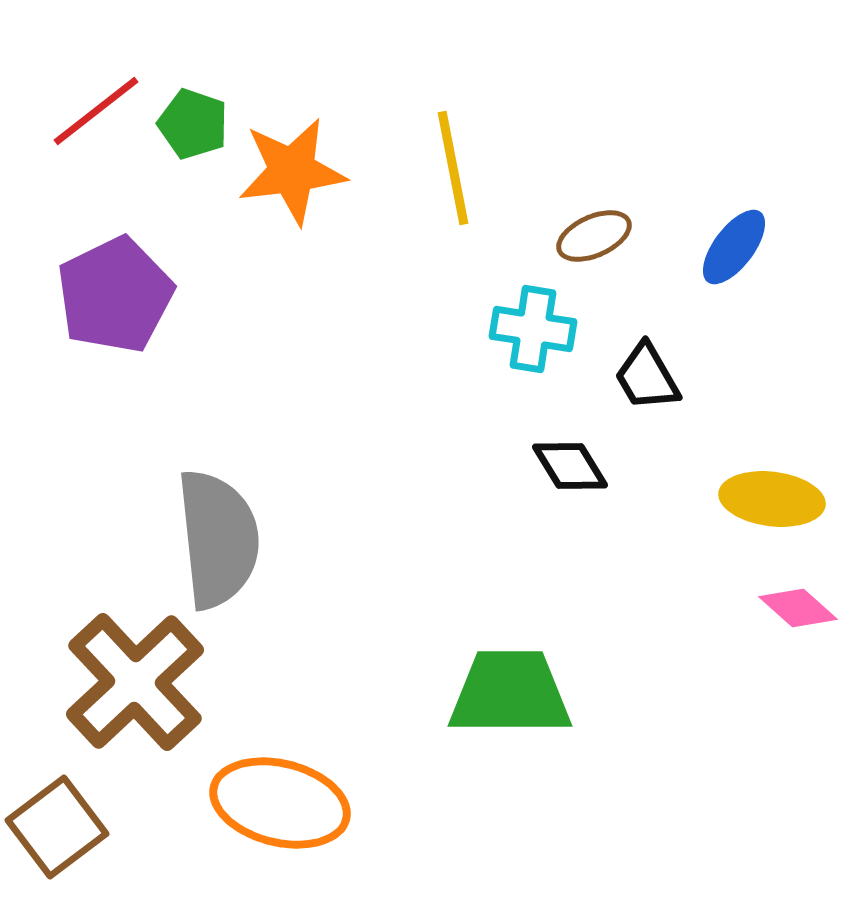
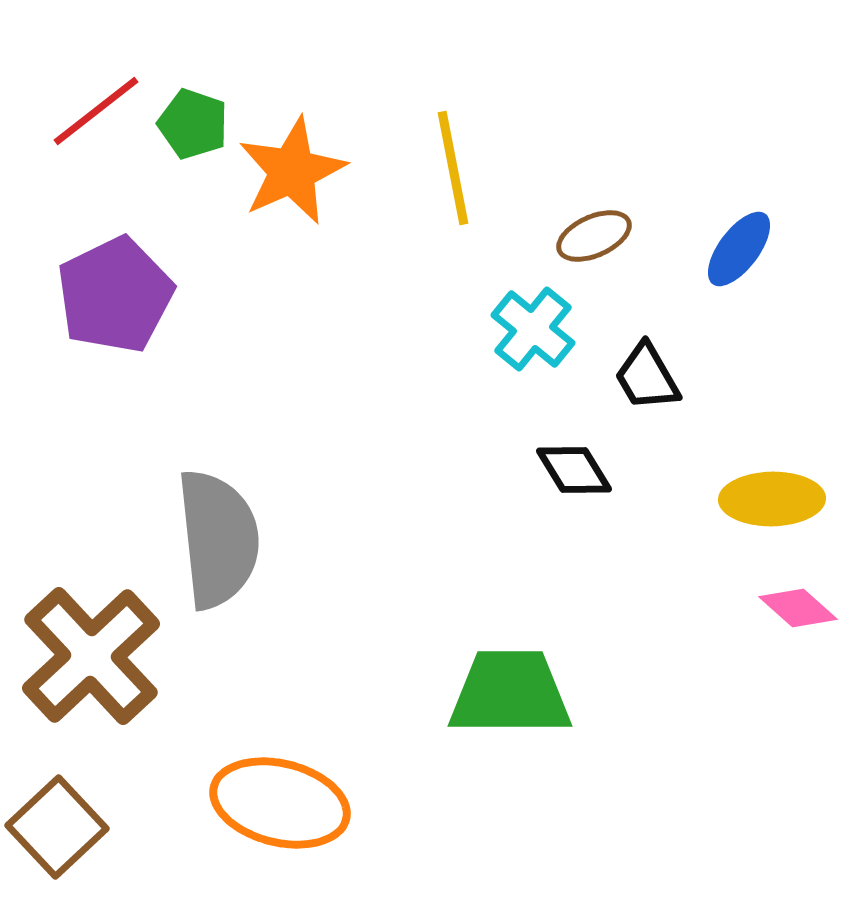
orange star: rotated 17 degrees counterclockwise
blue ellipse: moved 5 px right, 2 px down
cyan cross: rotated 30 degrees clockwise
black diamond: moved 4 px right, 4 px down
yellow ellipse: rotated 8 degrees counterclockwise
brown cross: moved 44 px left, 26 px up
brown square: rotated 6 degrees counterclockwise
